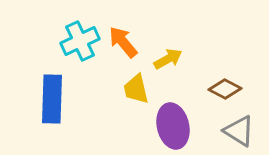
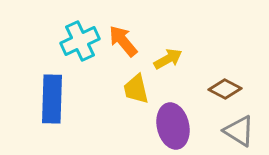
orange arrow: moved 1 px up
